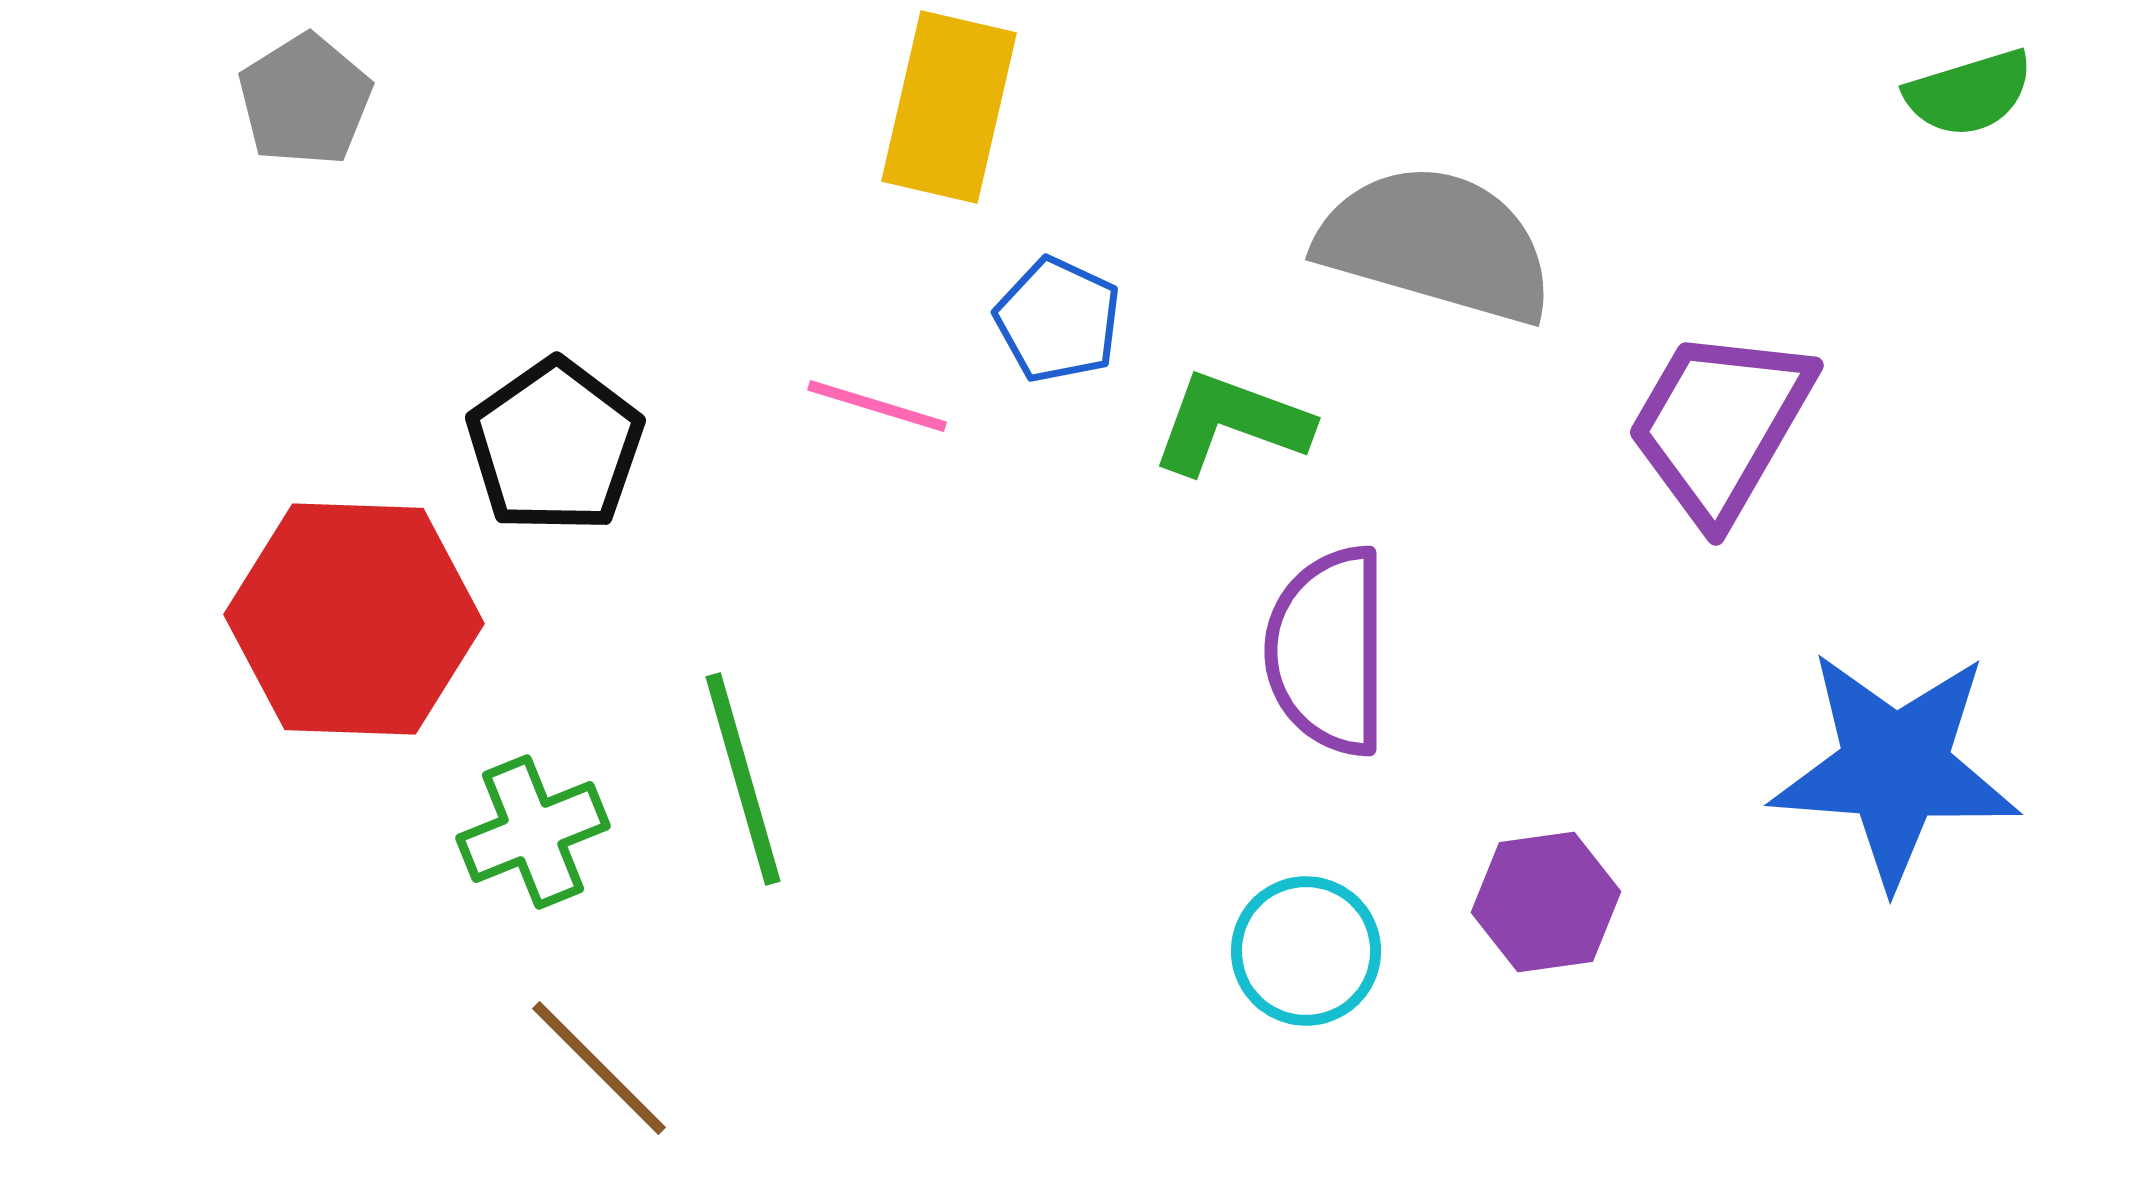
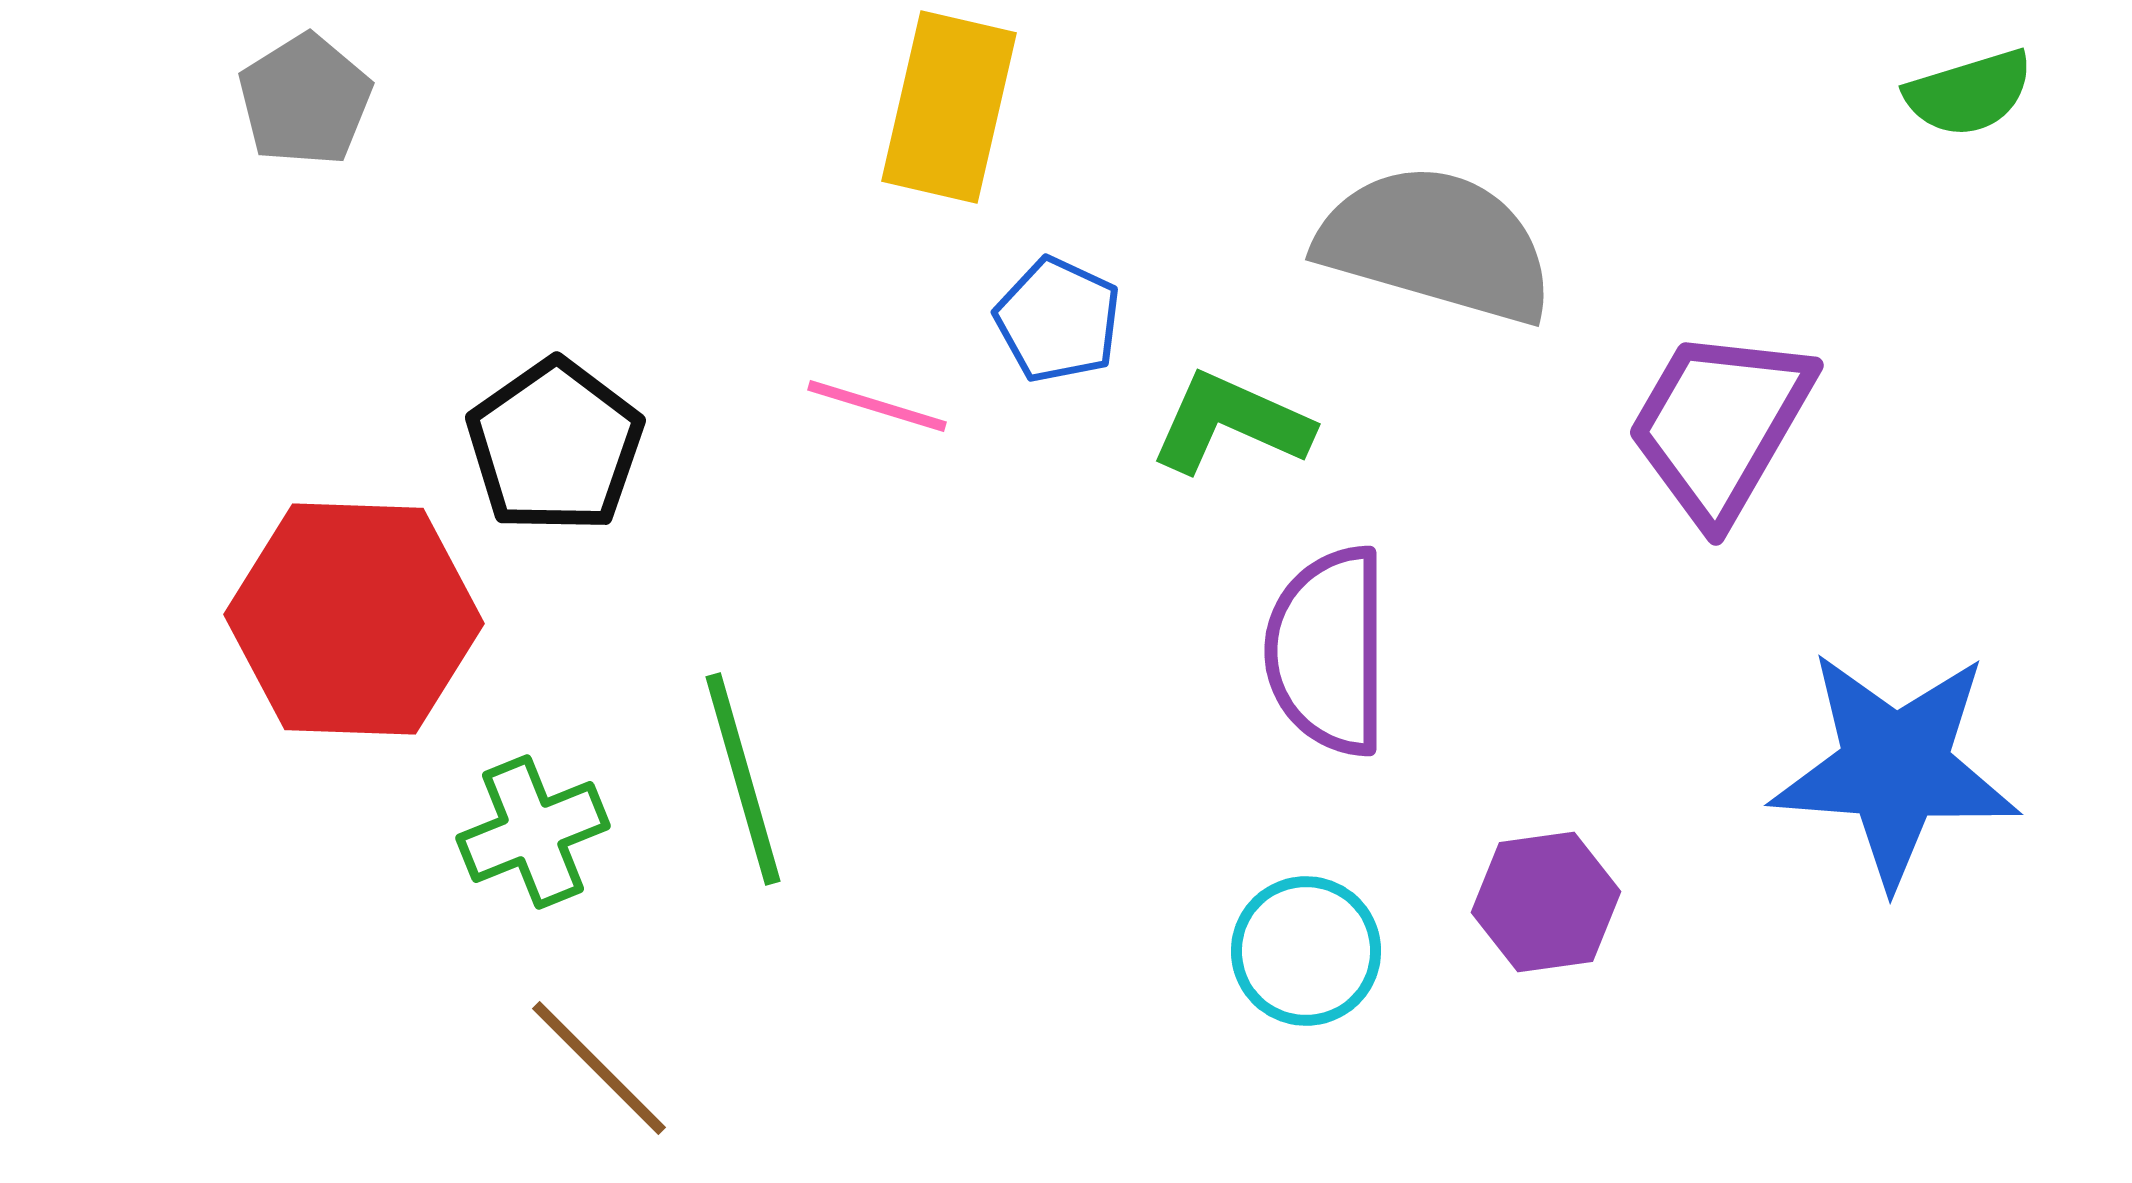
green L-shape: rotated 4 degrees clockwise
